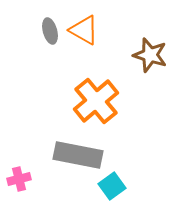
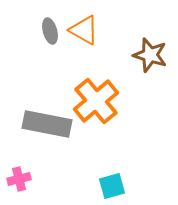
gray rectangle: moved 31 px left, 31 px up
cyan square: rotated 20 degrees clockwise
